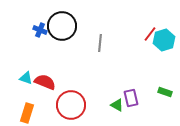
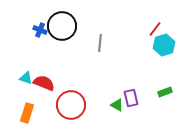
red line: moved 5 px right, 5 px up
cyan hexagon: moved 5 px down
red semicircle: moved 1 px left, 1 px down
green rectangle: rotated 40 degrees counterclockwise
